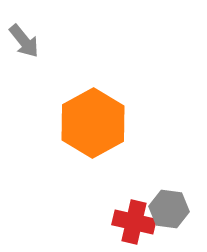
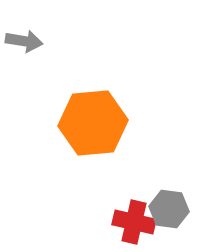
gray arrow: rotated 42 degrees counterclockwise
orange hexagon: rotated 24 degrees clockwise
